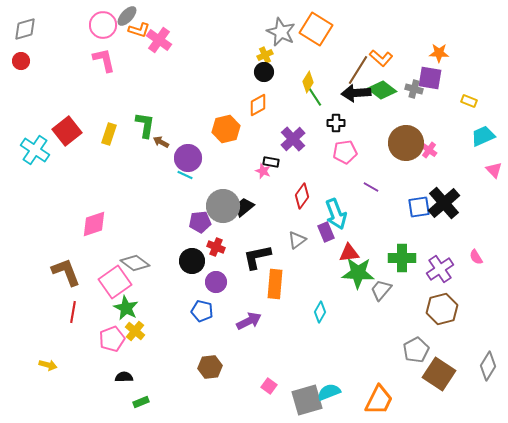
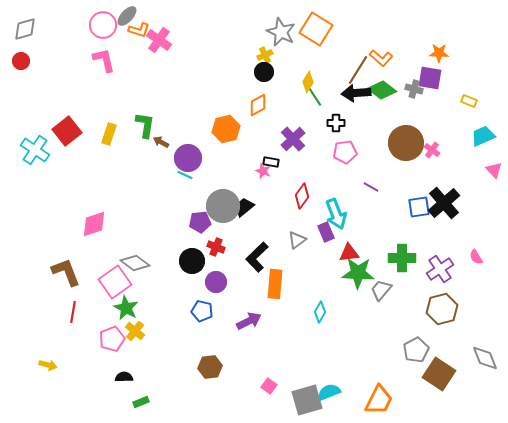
pink cross at (429, 150): moved 3 px right
black L-shape at (257, 257): rotated 32 degrees counterclockwise
gray diamond at (488, 366): moved 3 px left, 8 px up; rotated 52 degrees counterclockwise
